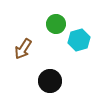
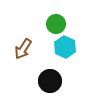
cyan hexagon: moved 14 px left, 7 px down; rotated 20 degrees counterclockwise
